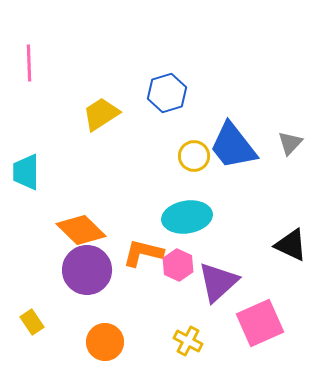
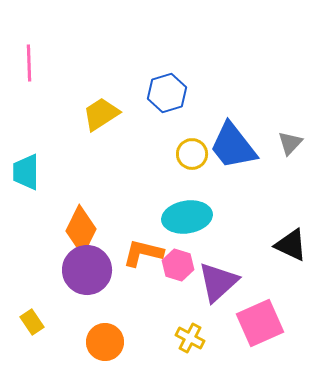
yellow circle: moved 2 px left, 2 px up
orange diamond: rotated 72 degrees clockwise
pink hexagon: rotated 8 degrees counterclockwise
yellow cross: moved 2 px right, 3 px up
